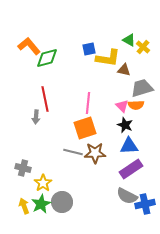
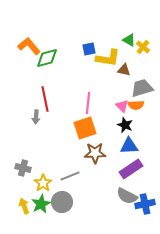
gray line: moved 3 px left, 24 px down; rotated 36 degrees counterclockwise
